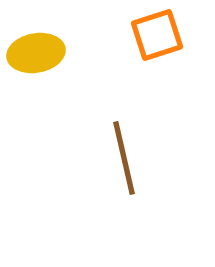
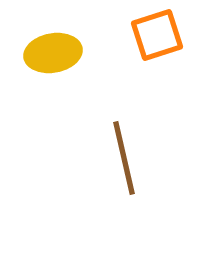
yellow ellipse: moved 17 px right
